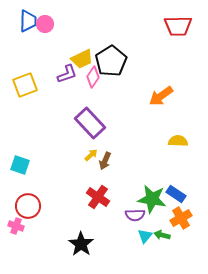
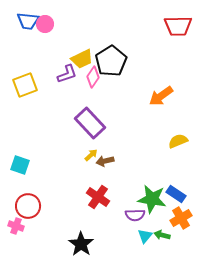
blue trapezoid: rotated 95 degrees clockwise
yellow semicircle: rotated 24 degrees counterclockwise
brown arrow: rotated 54 degrees clockwise
